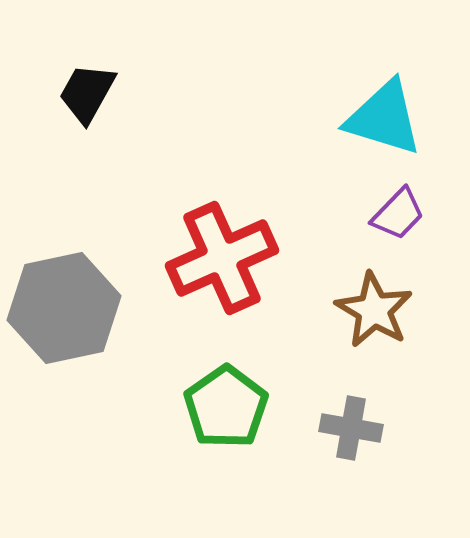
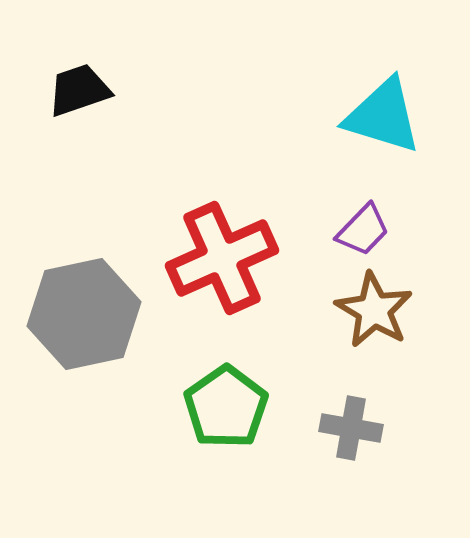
black trapezoid: moved 8 px left, 3 px up; rotated 42 degrees clockwise
cyan triangle: moved 1 px left, 2 px up
purple trapezoid: moved 35 px left, 16 px down
gray hexagon: moved 20 px right, 6 px down
